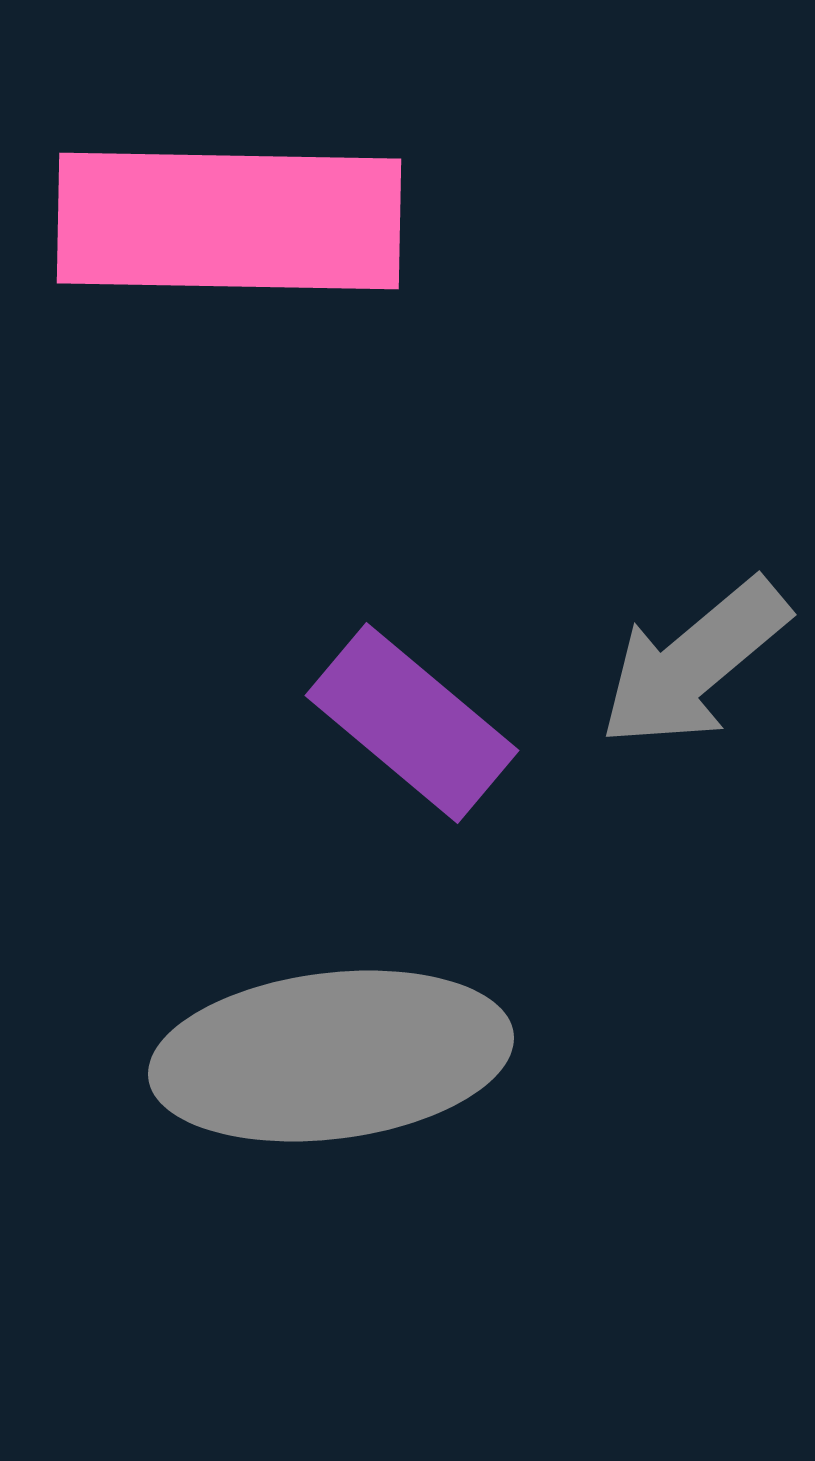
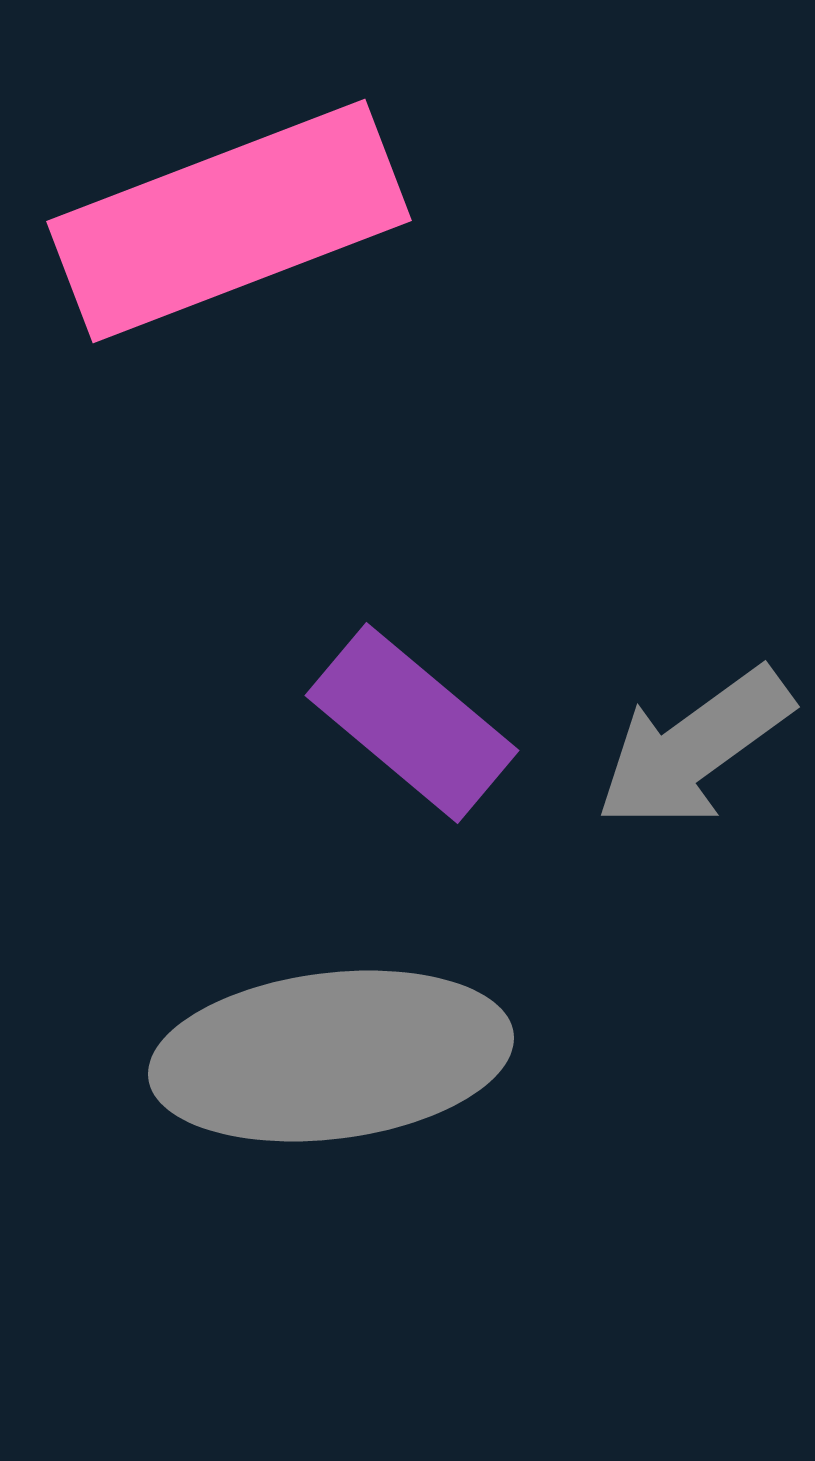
pink rectangle: rotated 22 degrees counterclockwise
gray arrow: moved 85 px down; rotated 4 degrees clockwise
